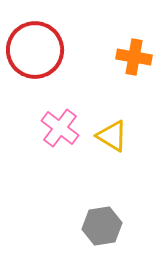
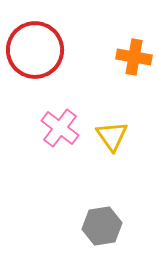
yellow triangle: rotated 24 degrees clockwise
